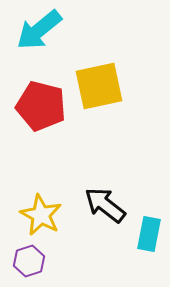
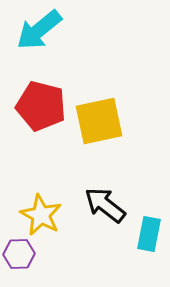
yellow square: moved 35 px down
purple hexagon: moved 10 px left, 7 px up; rotated 16 degrees clockwise
